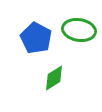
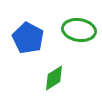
blue pentagon: moved 8 px left
